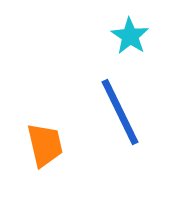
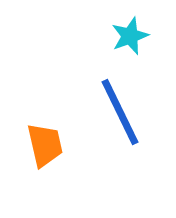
cyan star: rotated 18 degrees clockwise
